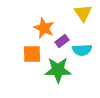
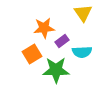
orange star: rotated 30 degrees counterclockwise
cyan semicircle: moved 2 px down
orange square: rotated 30 degrees counterclockwise
green star: moved 2 px left
